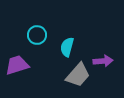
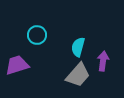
cyan semicircle: moved 11 px right
purple arrow: rotated 78 degrees counterclockwise
